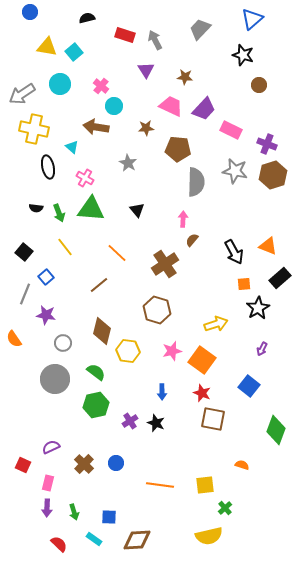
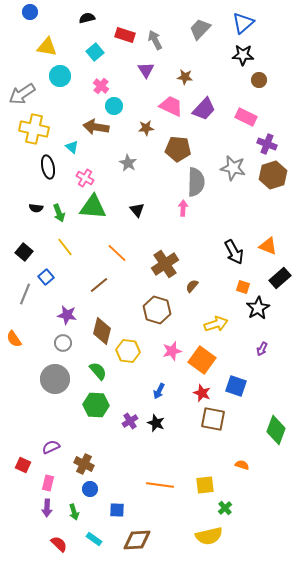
blue triangle at (252, 19): moved 9 px left, 4 px down
cyan square at (74, 52): moved 21 px right
black star at (243, 55): rotated 15 degrees counterclockwise
cyan circle at (60, 84): moved 8 px up
brown circle at (259, 85): moved 5 px up
pink rectangle at (231, 130): moved 15 px right, 13 px up
gray star at (235, 171): moved 2 px left, 3 px up
green triangle at (91, 209): moved 2 px right, 2 px up
pink arrow at (183, 219): moved 11 px up
brown semicircle at (192, 240): moved 46 px down
orange square at (244, 284): moved 1 px left, 3 px down; rotated 24 degrees clockwise
purple star at (46, 315): moved 21 px right
green semicircle at (96, 372): moved 2 px right, 1 px up; rotated 12 degrees clockwise
blue square at (249, 386): moved 13 px left; rotated 20 degrees counterclockwise
blue arrow at (162, 392): moved 3 px left, 1 px up; rotated 28 degrees clockwise
green hexagon at (96, 405): rotated 15 degrees clockwise
blue circle at (116, 463): moved 26 px left, 26 px down
brown cross at (84, 464): rotated 18 degrees counterclockwise
blue square at (109, 517): moved 8 px right, 7 px up
